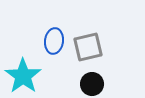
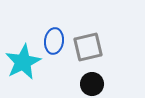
cyan star: moved 14 px up; rotated 9 degrees clockwise
